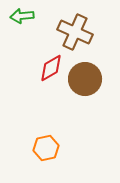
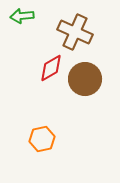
orange hexagon: moved 4 px left, 9 px up
